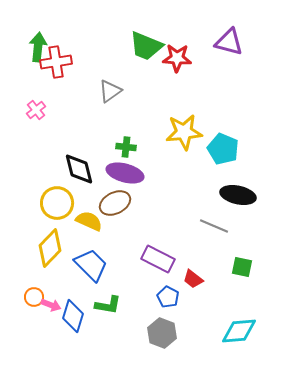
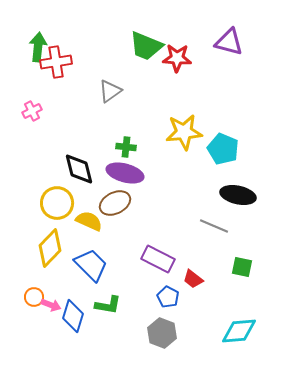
pink cross: moved 4 px left, 1 px down; rotated 12 degrees clockwise
